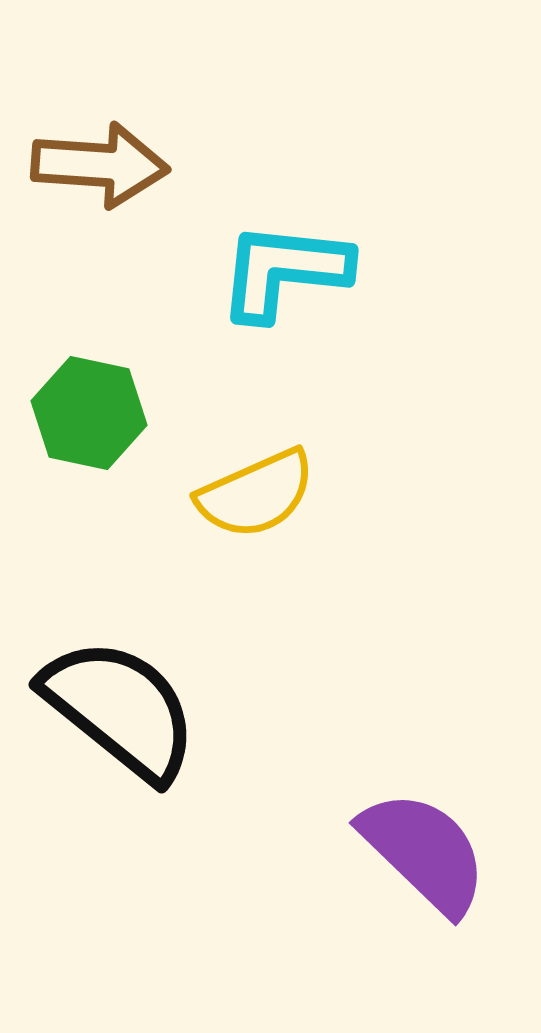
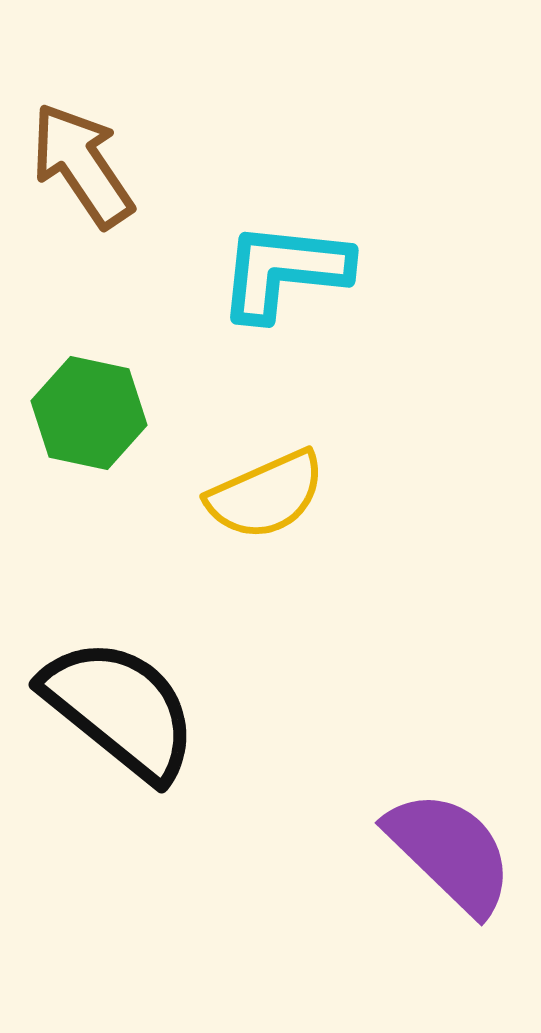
brown arrow: moved 18 px left; rotated 128 degrees counterclockwise
yellow semicircle: moved 10 px right, 1 px down
purple semicircle: moved 26 px right
